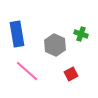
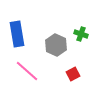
gray hexagon: moved 1 px right
red square: moved 2 px right
